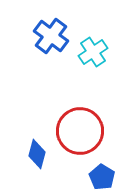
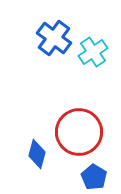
blue cross: moved 3 px right, 2 px down
red circle: moved 1 px left, 1 px down
blue pentagon: moved 8 px left
